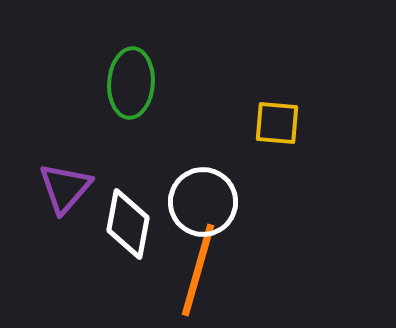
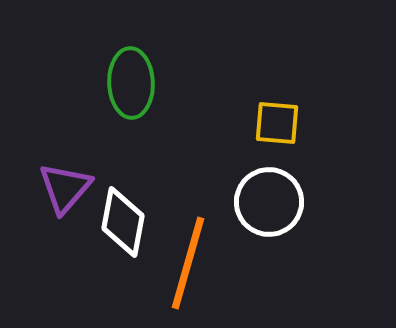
green ellipse: rotated 6 degrees counterclockwise
white circle: moved 66 px right
white diamond: moved 5 px left, 2 px up
orange line: moved 10 px left, 7 px up
